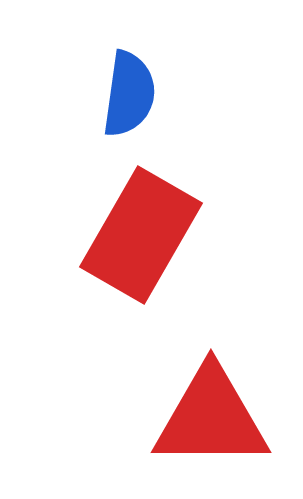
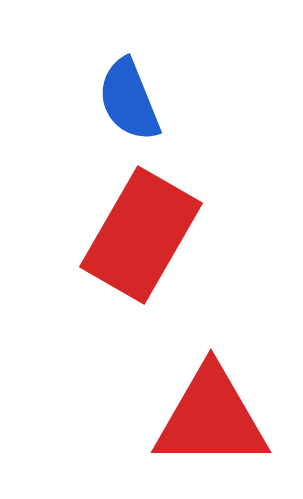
blue semicircle: moved 6 px down; rotated 150 degrees clockwise
